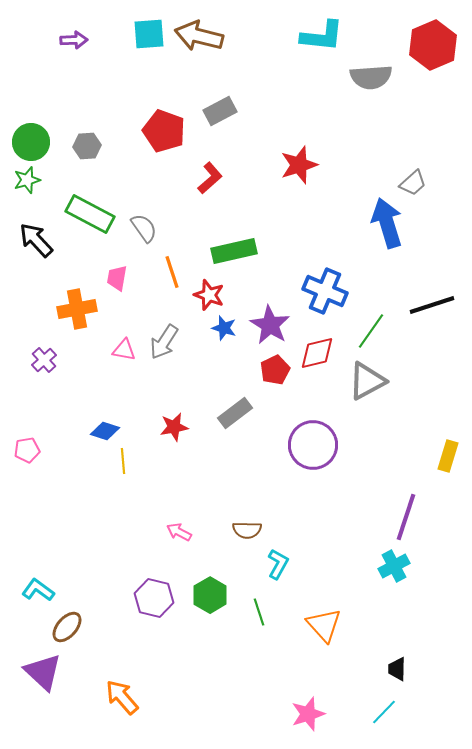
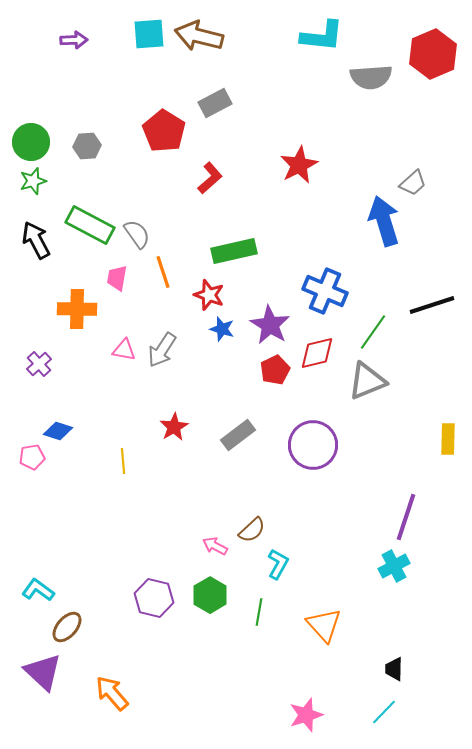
red hexagon at (433, 45): moved 9 px down
gray rectangle at (220, 111): moved 5 px left, 8 px up
red pentagon at (164, 131): rotated 12 degrees clockwise
red star at (299, 165): rotated 9 degrees counterclockwise
green star at (27, 180): moved 6 px right, 1 px down
green rectangle at (90, 214): moved 11 px down
blue arrow at (387, 223): moved 3 px left, 2 px up
gray semicircle at (144, 228): moved 7 px left, 6 px down
black arrow at (36, 240): rotated 15 degrees clockwise
orange line at (172, 272): moved 9 px left
orange cross at (77, 309): rotated 12 degrees clockwise
blue star at (224, 328): moved 2 px left, 1 px down
green line at (371, 331): moved 2 px right, 1 px down
gray arrow at (164, 342): moved 2 px left, 8 px down
purple cross at (44, 360): moved 5 px left, 4 px down
gray triangle at (367, 381): rotated 6 degrees clockwise
gray rectangle at (235, 413): moved 3 px right, 22 px down
red star at (174, 427): rotated 20 degrees counterclockwise
blue diamond at (105, 431): moved 47 px left
pink pentagon at (27, 450): moved 5 px right, 7 px down
yellow rectangle at (448, 456): moved 17 px up; rotated 16 degrees counterclockwise
brown semicircle at (247, 530): moved 5 px right; rotated 44 degrees counterclockwise
pink arrow at (179, 532): moved 36 px right, 14 px down
green line at (259, 612): rotated 28 degrees clockwise
black trapezoid at (397, 669): moved 3 px left
orange arrow at (122, 697): moved 10 px left, 4 px up
pink star at (308, 714): moved 2 px left, 1 px down
